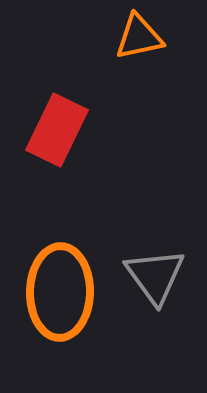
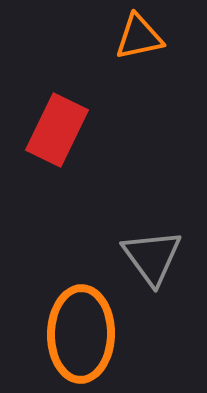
gray triangle: moved 3 px left, 19 px up
orange ellipse: moved 21 px right, 42 px down
